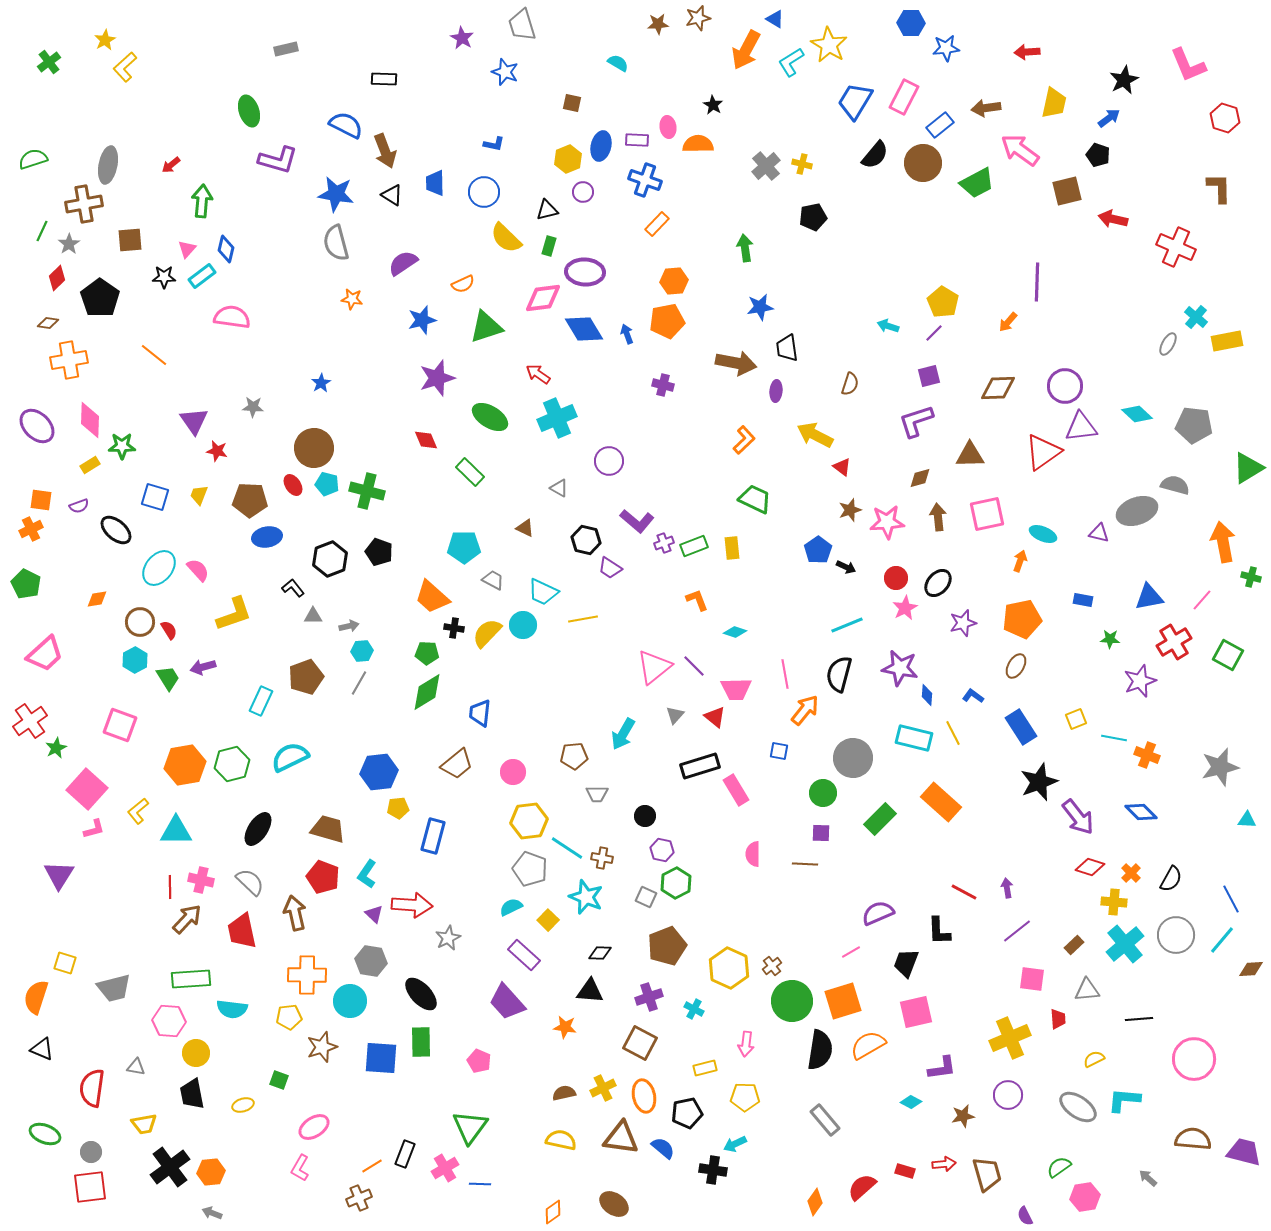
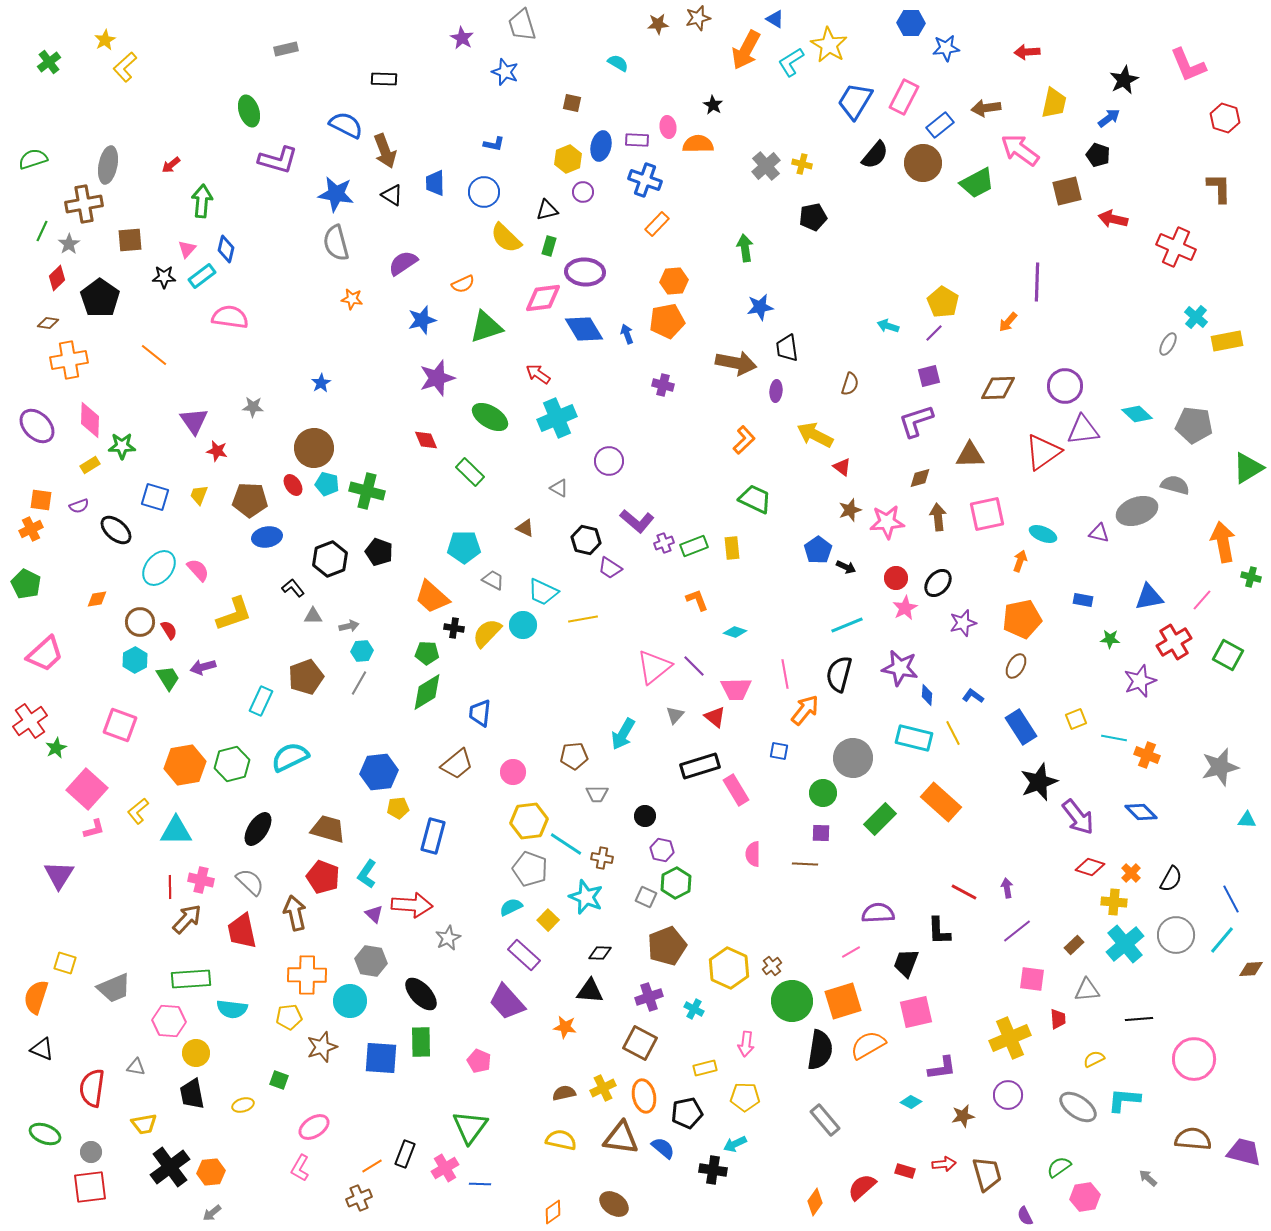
pink semicircle at (232, 317): moved 2 px left
purple triangle at (1081, 427): moved 2 px right, 3 px down
cyan line at (567, 848): moved 1 px left, 4 px up
purple semicircle at (878, 913): rotated 20 degrees clockwise
gray trapezoid at (114, 988): rotated 9 degrees counterclockwise
gray arrow at (212, 1213): rotated 60 degrees counterclockwise
